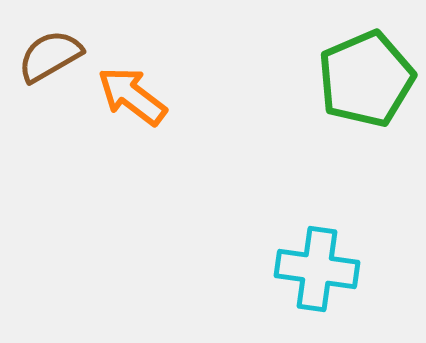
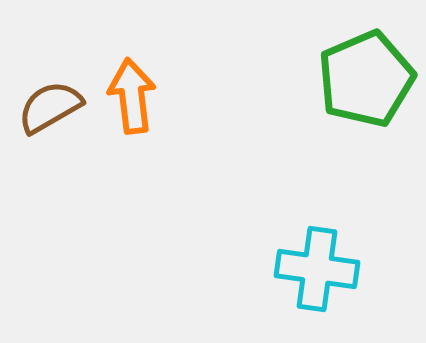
brown semicircle: moved 51 px down
orange arrow: rotated 46 degrees clockwise
